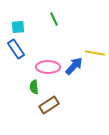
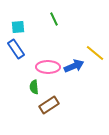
yellow line: rotated 30 degrees clockwise
blue arrow: rotated 24 degrees clockwise
